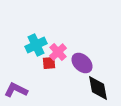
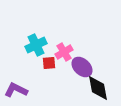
pink cross: moved 6 px right; rotated 12 degrees clockwise
purple ellipse: moved 4 px down
